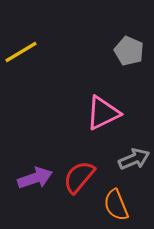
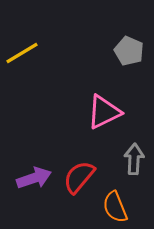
yellow line: moved 1 px right, 1 px down
pink triangle: moved 1 px right, 1 px up
gray arrow: rotated 64 degrees counterclockwise
purple arrow: moved 1 px left
orange semicircle: moved 1 px left, 2 px down
